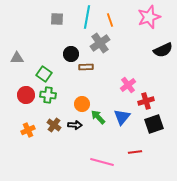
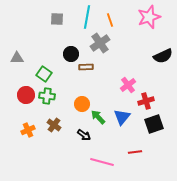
black semicircle: moved 6 px down
green cross: moved 1 px left, 1 px down
black arrow: moved 9 px right, 10 px down; rotated 32 degrees clockwise
